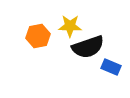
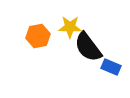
yellow star: moved 1 px down
black semicircle: rotated 72 degrees clockwise
